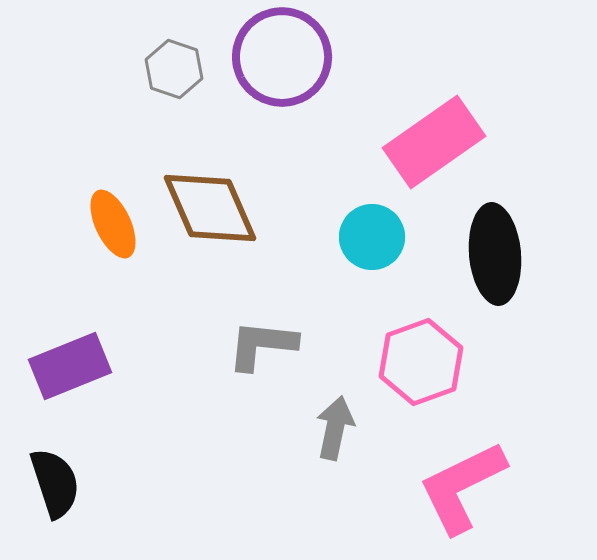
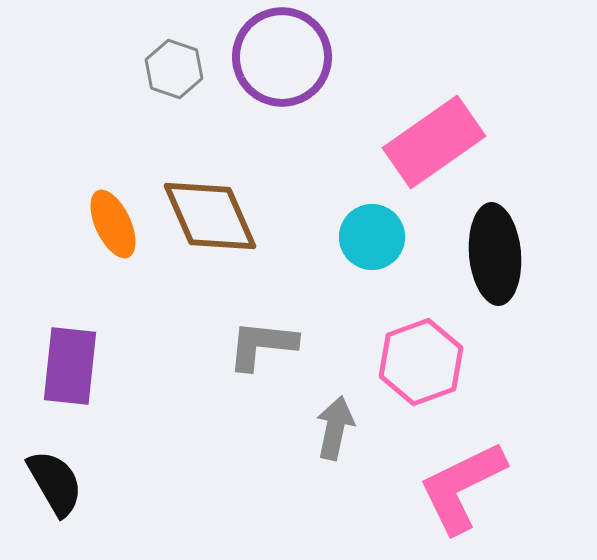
brown diamond: moved 8 px down
purple rectangle: rotated 62 degrees counterclockwise
black semicircle: rotated 12 degrees counterclockwise
